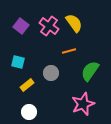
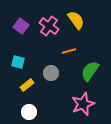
yellow semicircle: moved 2 px right, 3 px up
